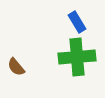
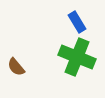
green cross: rotated 27 degrees clockwise
